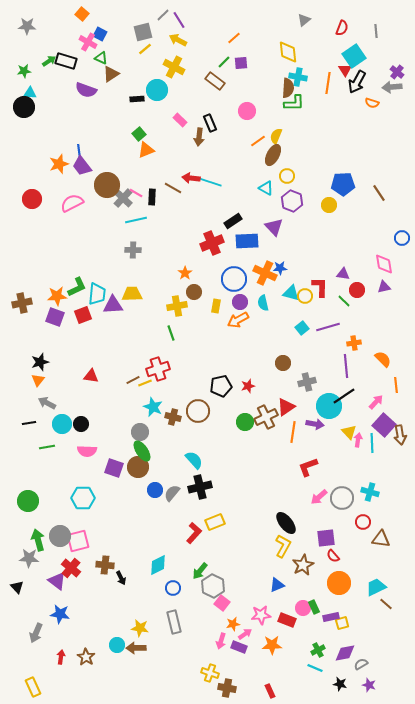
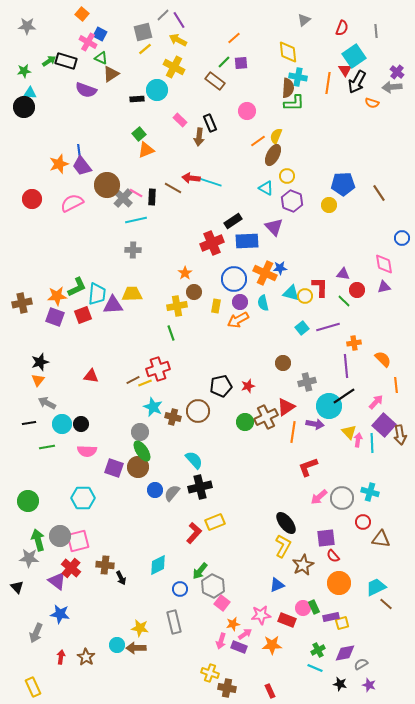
blue circle at (173, 588): moved 7 px right, 1 px down
